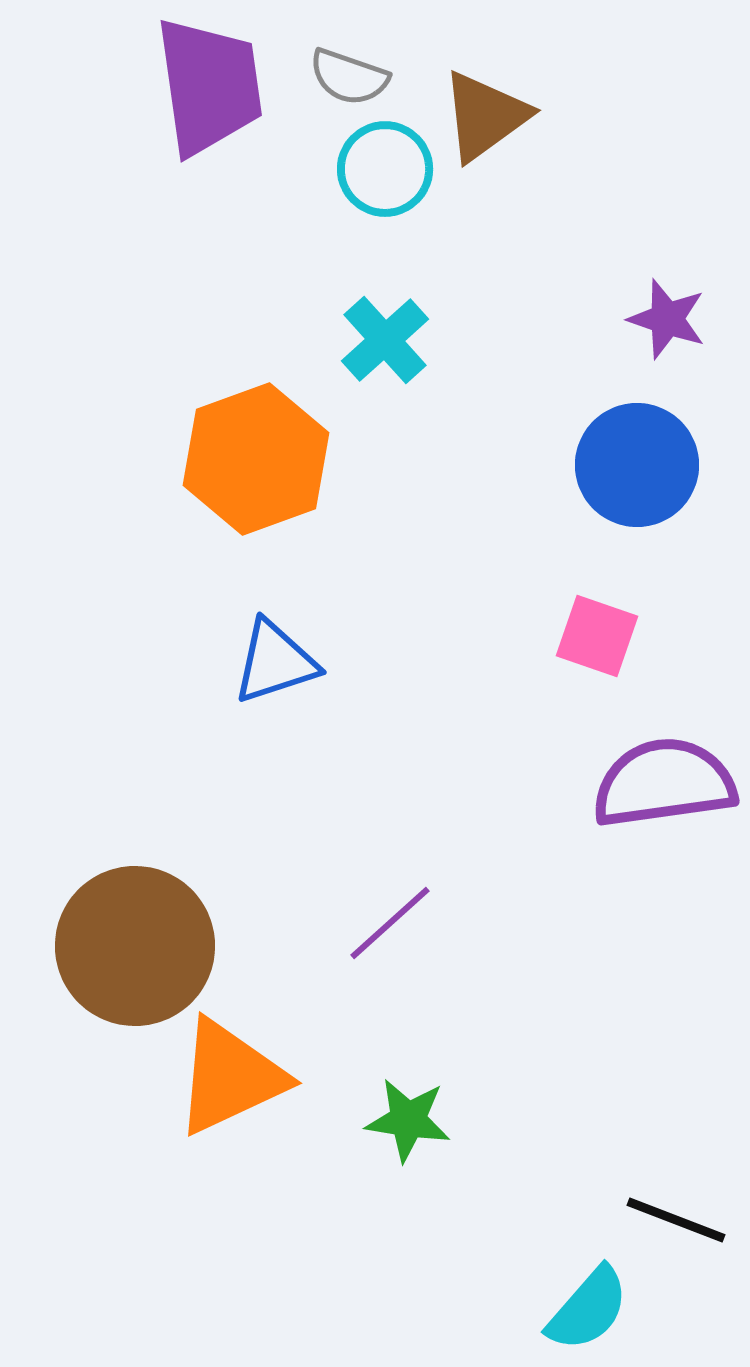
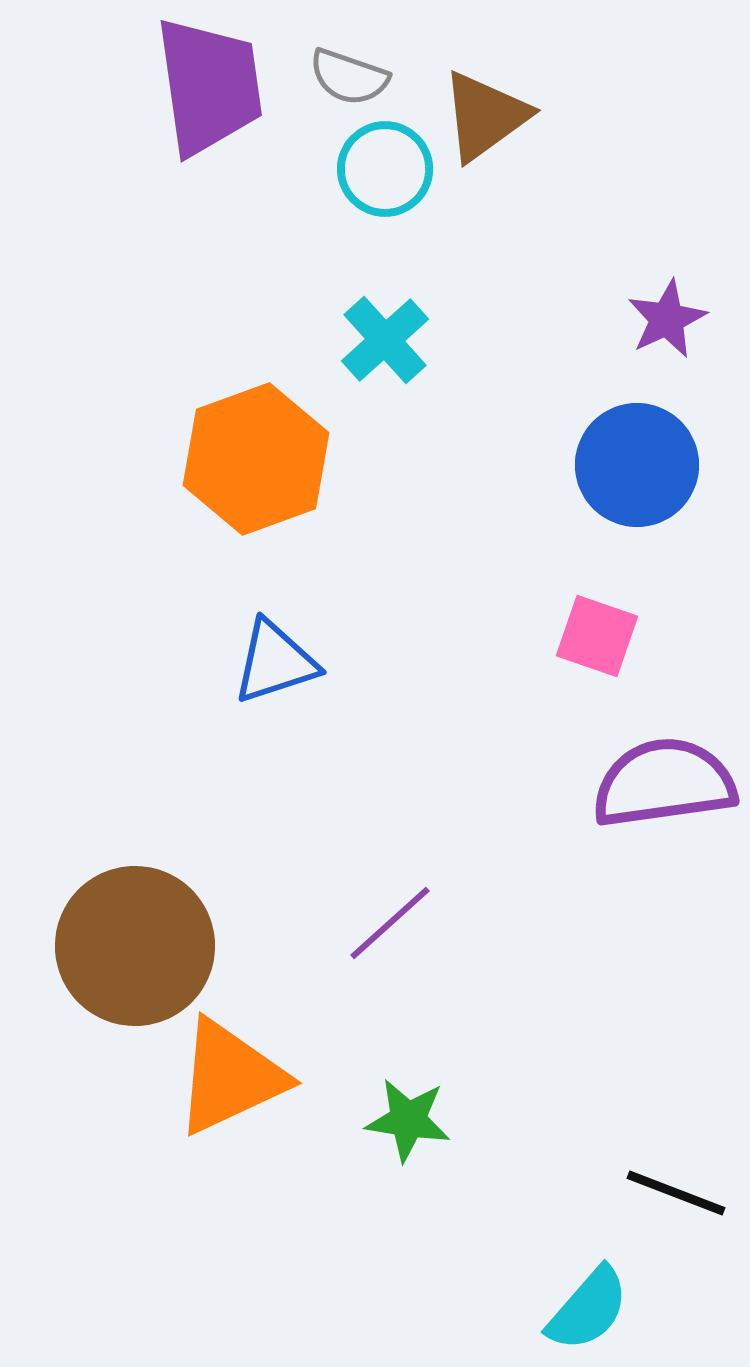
purple star: rotated 28 degrees clockwise
black line: moved 27 px up
